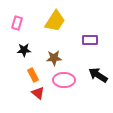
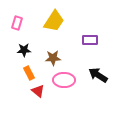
yellow trapezoid: moved 1 px left
brown star: moved 1 px left
orange rectangle: moved 4 px left, 2 px up
red triangle: moved 2 px up
